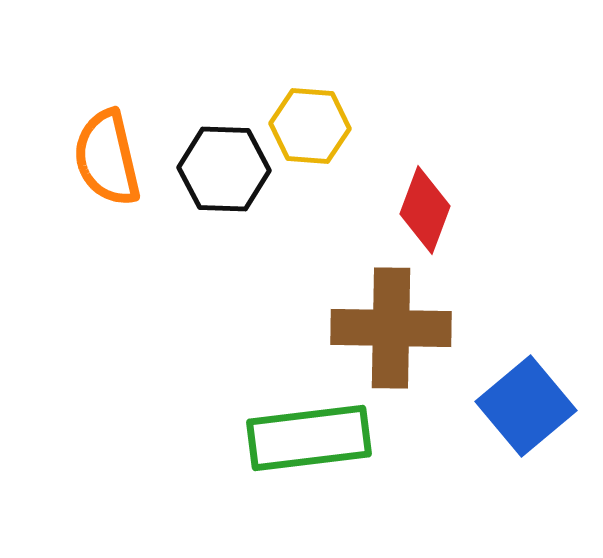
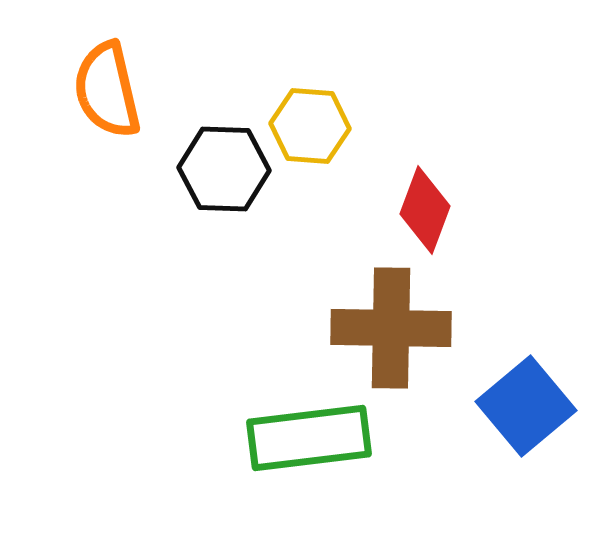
orange semicircle: moved 68 px up
